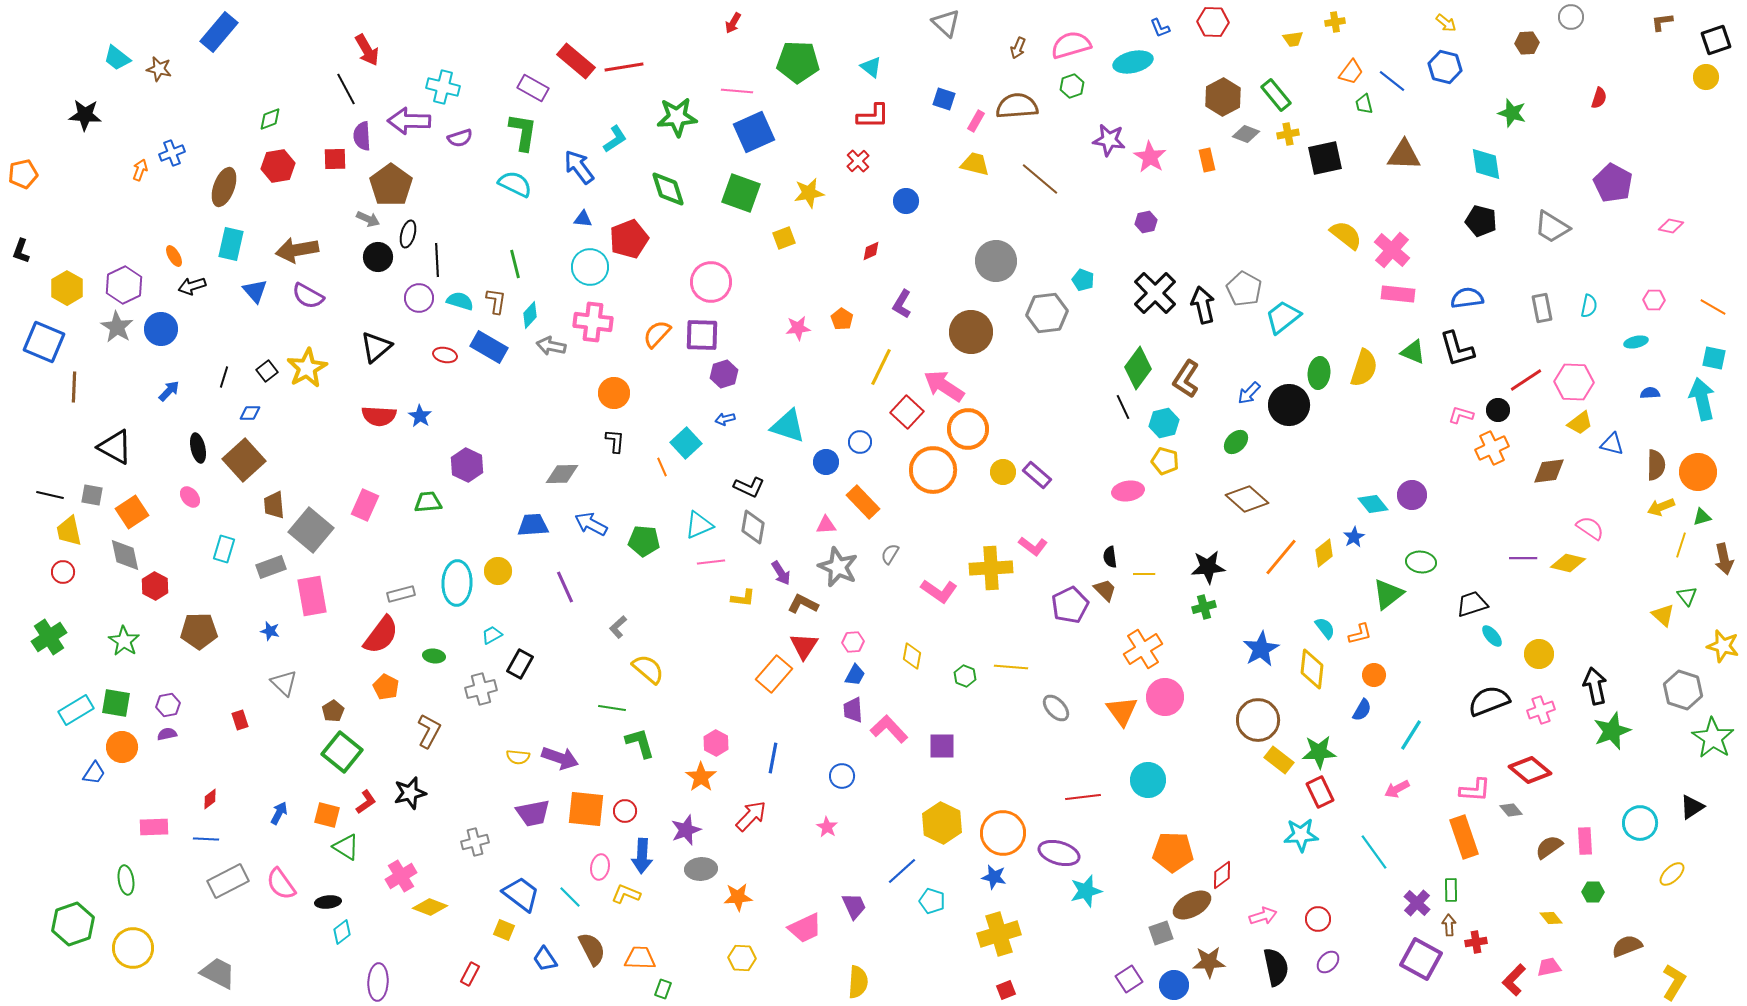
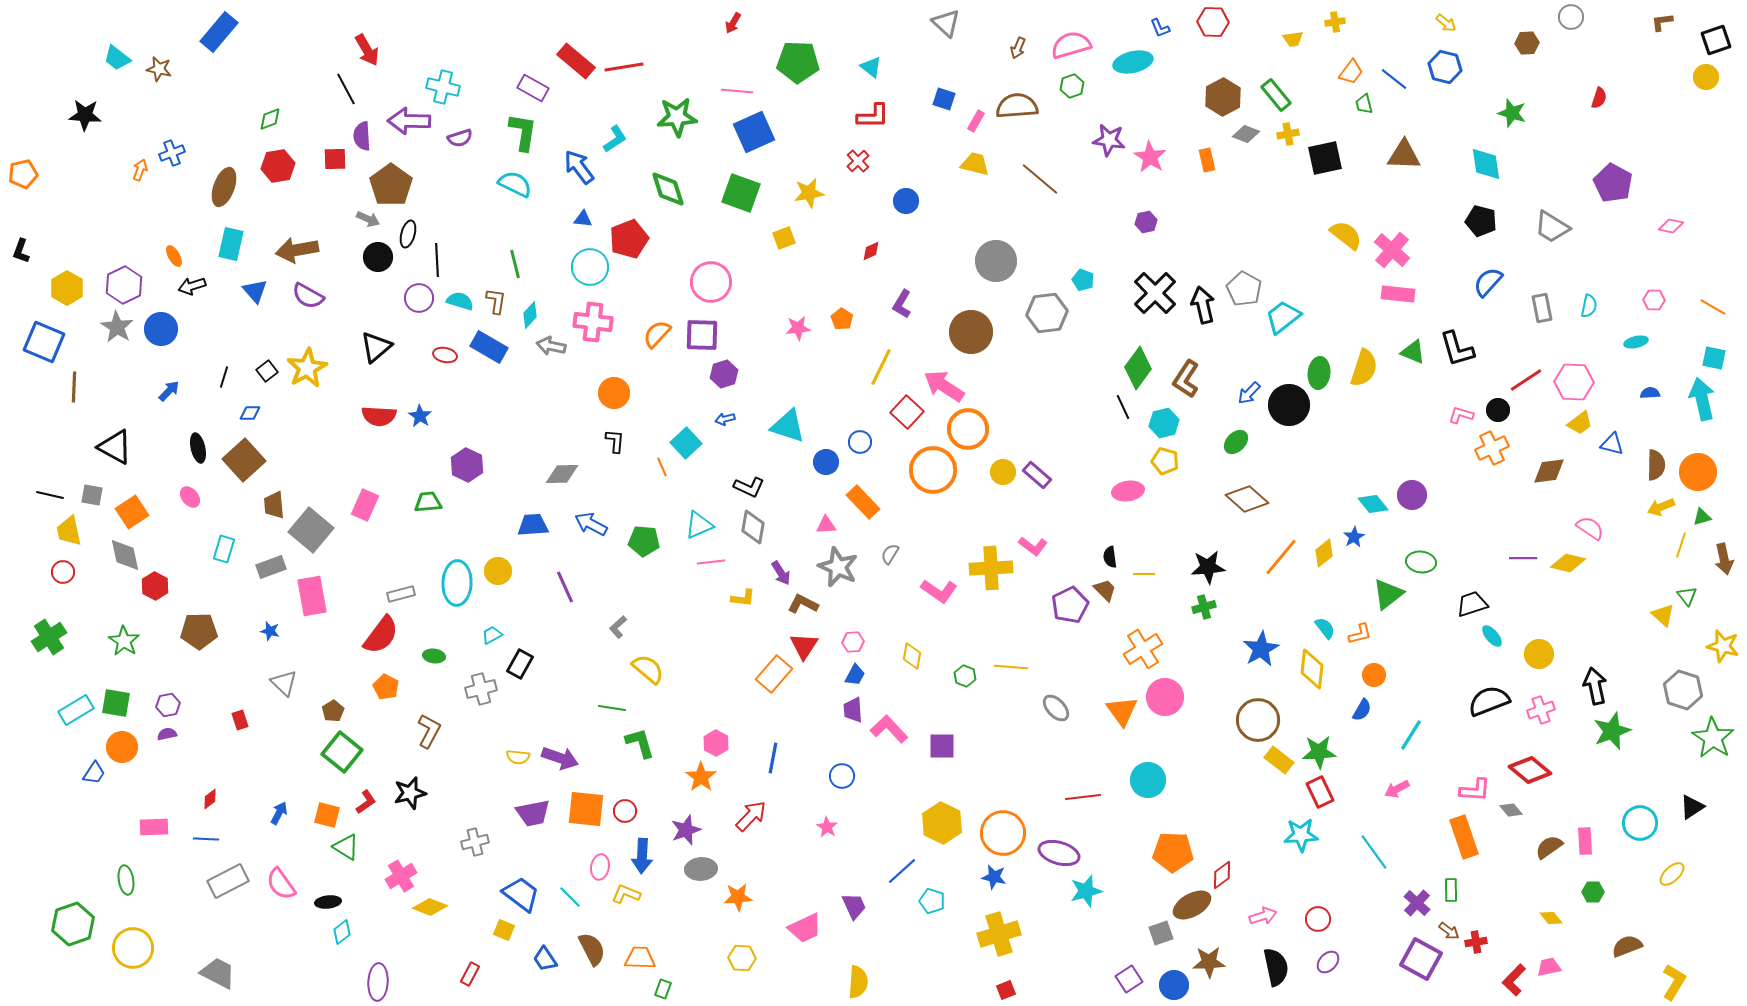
blue line at (1392, 81): moved 2 px right, 2 px up
blue semicircle at (1467, 298): moved 21 px right, 16 px up; rotated 40 degrees counterclockwise
brown arrow at (1449, 925): moved 6 px down; rotated 130 degrees clockwise
